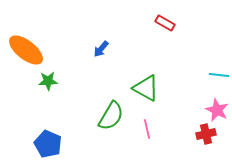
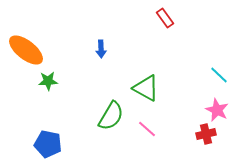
red rectangle: moved 5 px up; rotated 24 degrees clockwise
blue arrow: rotated 42 degrees counterclockwise
cyan line: rotated 36 degrees clockwise
pink line: rotated 36 degrees counterclockwise
blue pentagon: rotated 12 degrees counterclockwise
